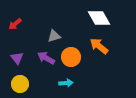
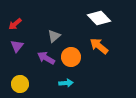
white diamond: rotated 15 degrees counterclockwise
gray triangle: rotated 24 degrees counterclockwise
purple triangle: moved 12 px up; rotated 16 degrees clockwise
